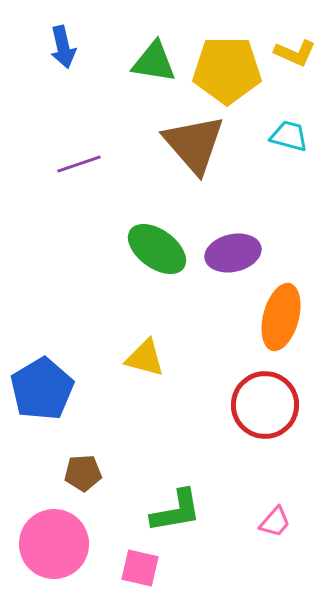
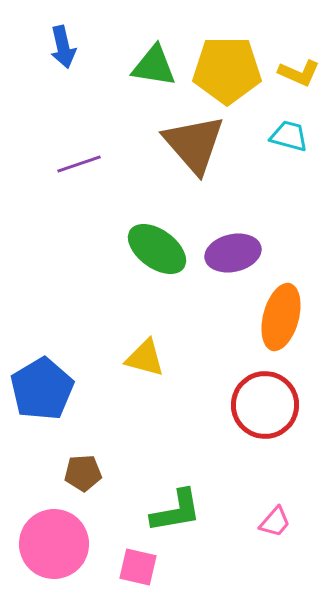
yellow L-shape: moved 4 px right, 20 px down
green triangle: moved 4 px down
pink square: moved 2 px left, 1 px up
